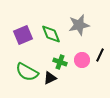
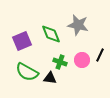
gray star: moved 1 px left; rotated 25 degrees clockwise
purple square: moved 1 px left, 6 px down
black triangle: rotated 32 degrees clockwise
